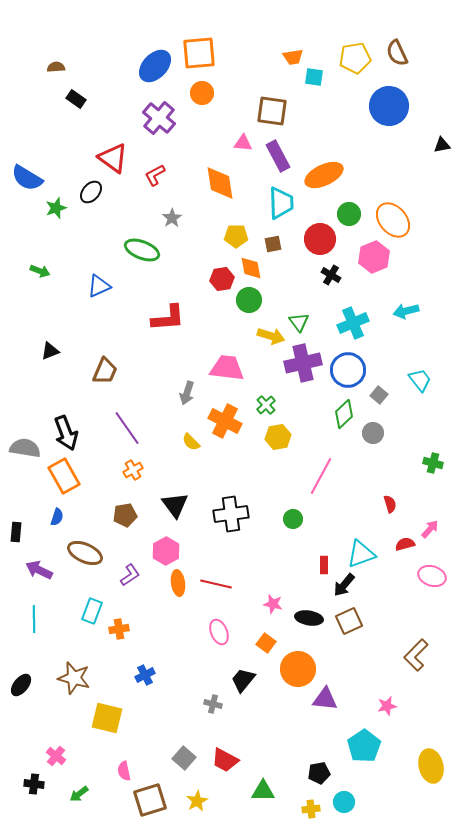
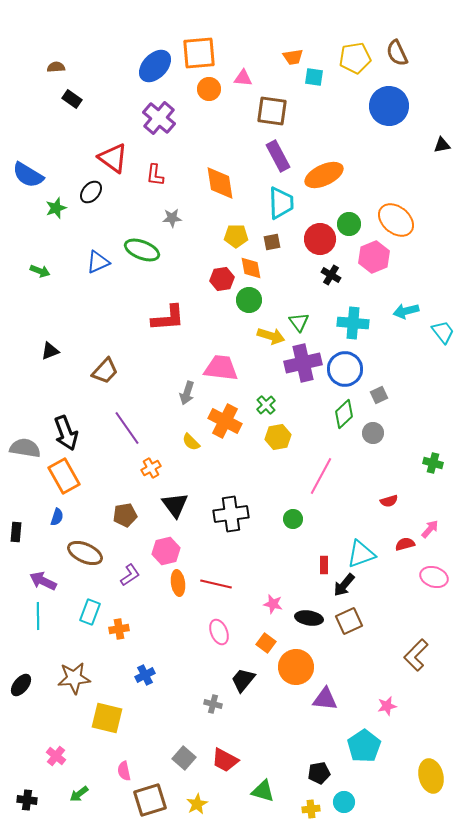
orange circle at (202, 93): moved 7 px right, 4 px up
black rectangle at (76, 99): moved 4 px left
pink triangle at (243, 143): moved 65 px up
red L-shape at (155, 175): rotated 55 degrees counterclockwise
blue semicircle at (27, 178): moved 1 px right, 3 px up
green circle at (349, 214): moved 10 px down
gray star at (172, 218): rotated 30 degrees clockwise
orange ellipse at (393, 220): moved 3 px right; rotated 9 degrees counterclockwise
brown square at (273, 244): moved 1 px left, 2 px up
blue triangle at (99, 286): moved 1 px left, 24 px up
cyan cross at (353, 323): rotated 28 degrees clockwise
pink trapezoid at (227, 368): moved 6 px left
blue circle at (348, 370): moved 3 px left, 1 px up
brown trapezoid at (105, 371): rotated 20 degrees clockwise
cyan trapezoid at (420, 380): moved 23 px right, 48 px up
gray square at (379, 395): rotated 24 degrees clockwise
orange cross at (133, 470): moved 18 px right, 2 px up
red semicircle at (390, 504): moved 1 px left, 3 px up; rotated 90 degrees clockwise
pink hexagon at (166, 551): rotated 16 degrees clockwise
purple arrow at (39, 570): moved 4 px right, 11 px down
pink ellipse at (432, 576): moved 2 px right, 1 px down
cyan rectangle at (92, 611): moved 2 px left, 1 px down
cyan line at (34, 619): moved 4 px right, 3 px up
orange circle at (298, 669): moved 2 px left, 2 px up
brown star at (74, 678): rotated 20 degrees counterclockwise
yellow ellipse at (431, 766): moved 10 px down
black cross at (34, 784): moved 7 px left, 16 px down
green triangle at (263, 791): rotated 15 degrees clockwise
yellow star at (197, 801): moved 3 px down
